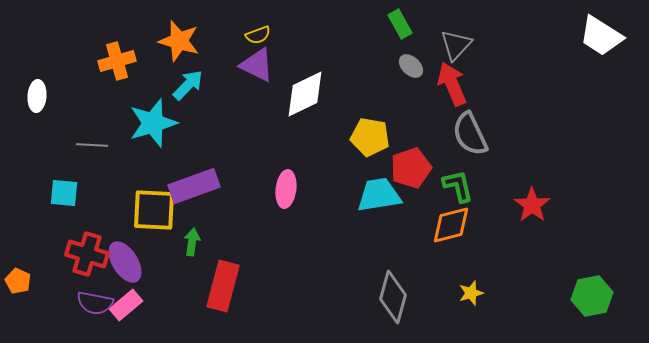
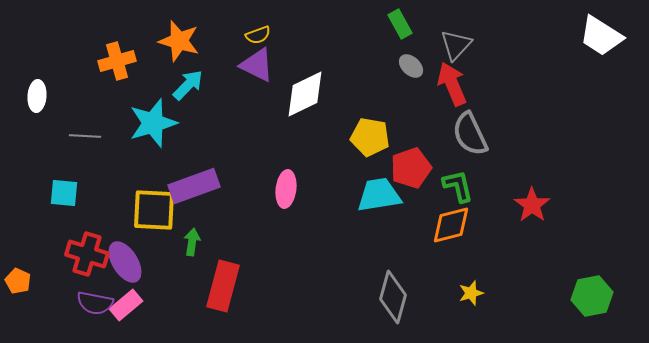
gray line: moved 7 px left, 9 px up
